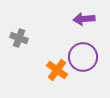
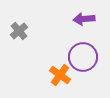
gray cross: moved 7 px up; rotated 30 degrees clockwise
orange cross: moved 3 px right, 5 px down
